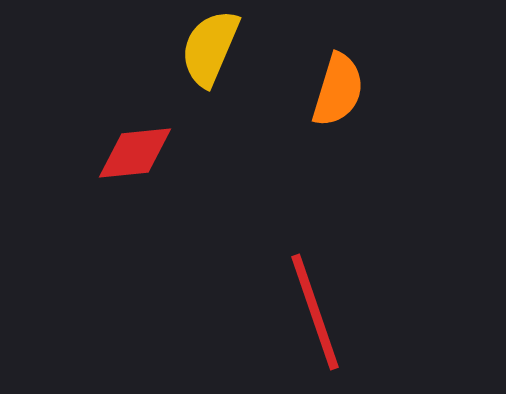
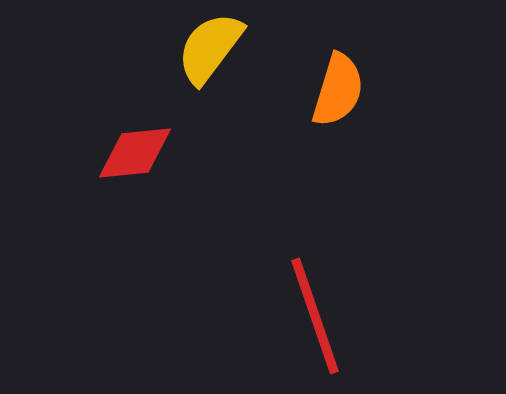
yellow semicircle: rotated 14 degrees clockwise
red line: moved 4 px down
